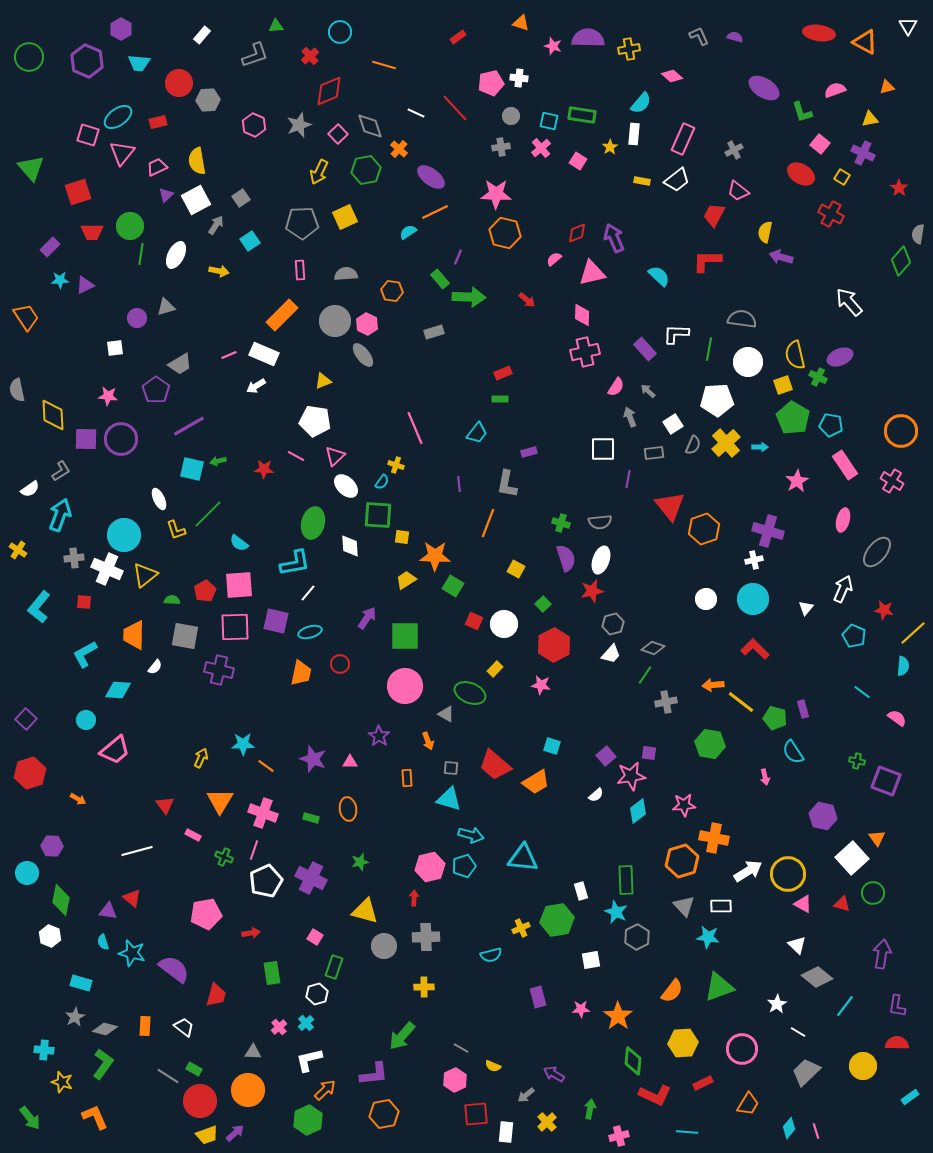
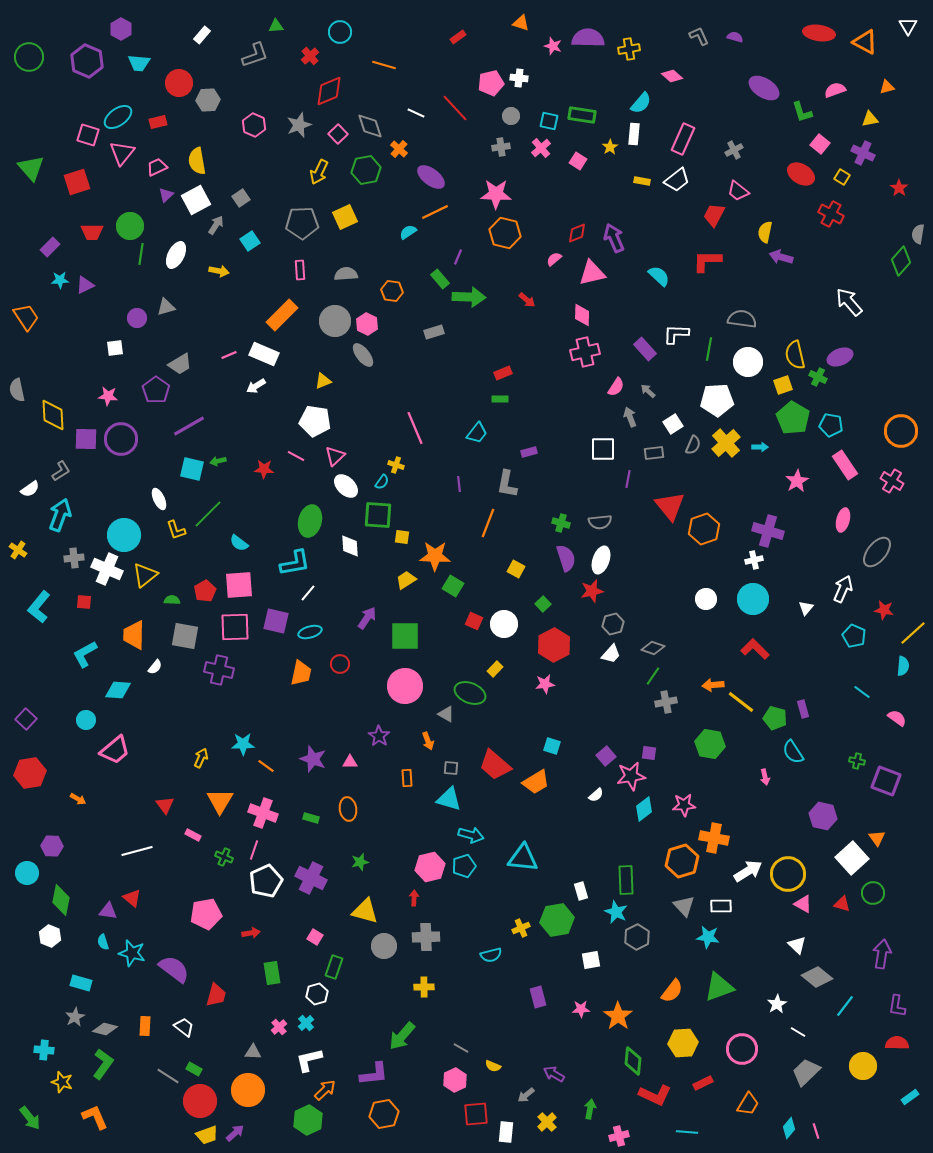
red square at (78, 192): moved 1 px left, 10 px up
green ellipse at (313, 523): moved 3 px left, 2 px up
green line at (645, 675): moved 8 px right, 1 px down
pink star at (541, 685): moved 4 px right, 1 px up; rotated 18 degrees counterclockwise
red hexagon at (30, 773): rotated 8 degrees clockwise
cyan diamond at (638, 811): moved 6 px right, 2 px up
